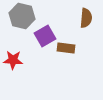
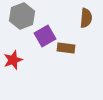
gray hexagon: rotated 25 degrees clockwise
red star: rotated 24 degrees counterclockwise
